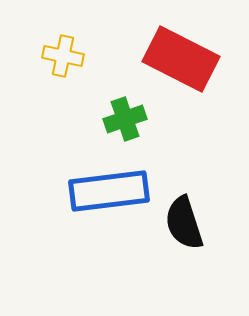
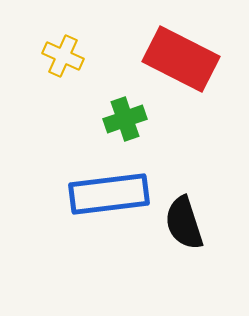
yellow cross: rotated 12 degrees clockwise
blue rectangle: moved 3 px down
